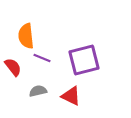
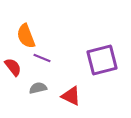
orange semicircle: rotated 15 degrees counterclockwise
purple square: moved 18 px right
gray semicircle: moved 3 px up
